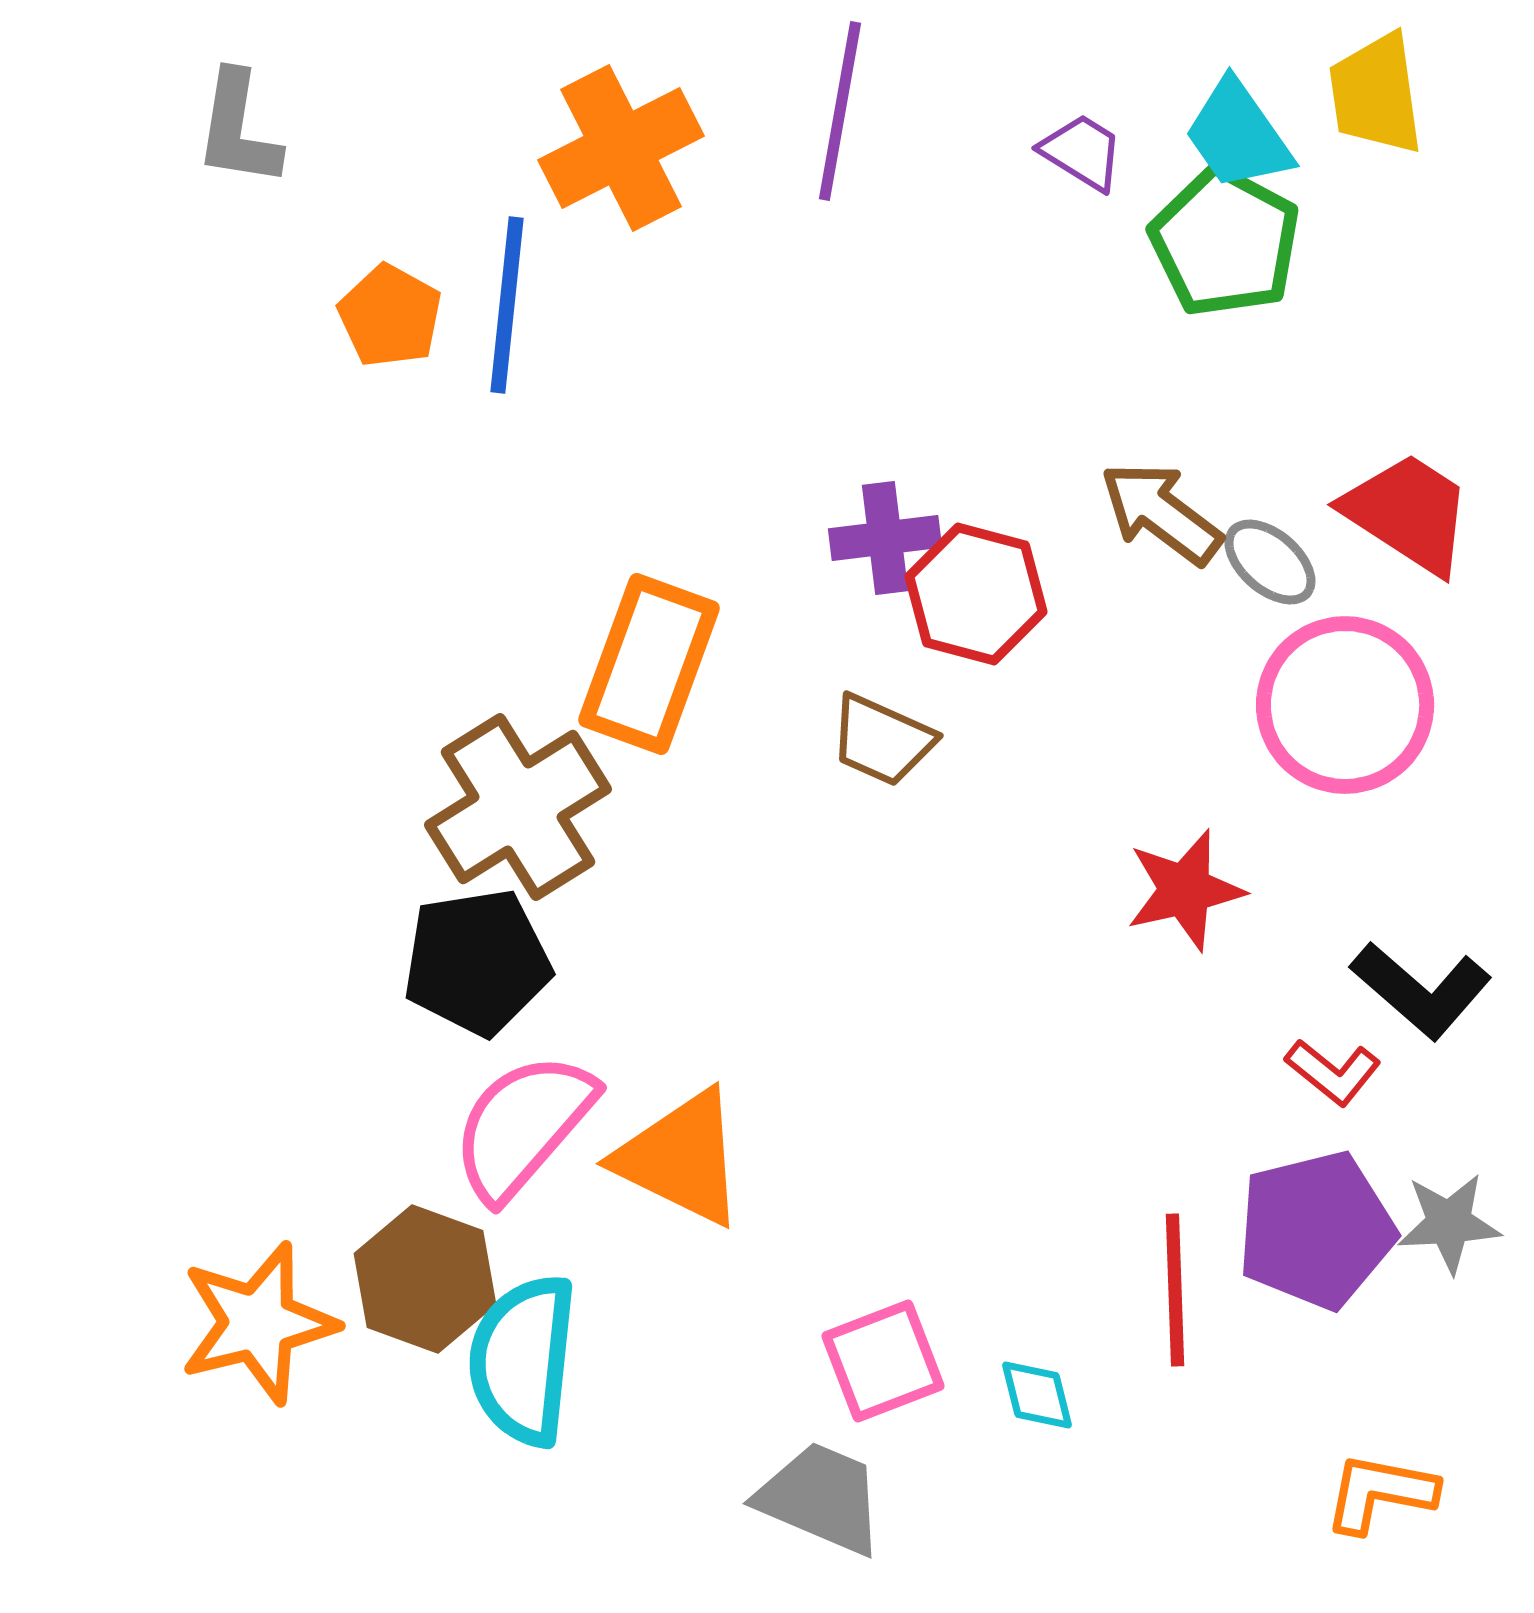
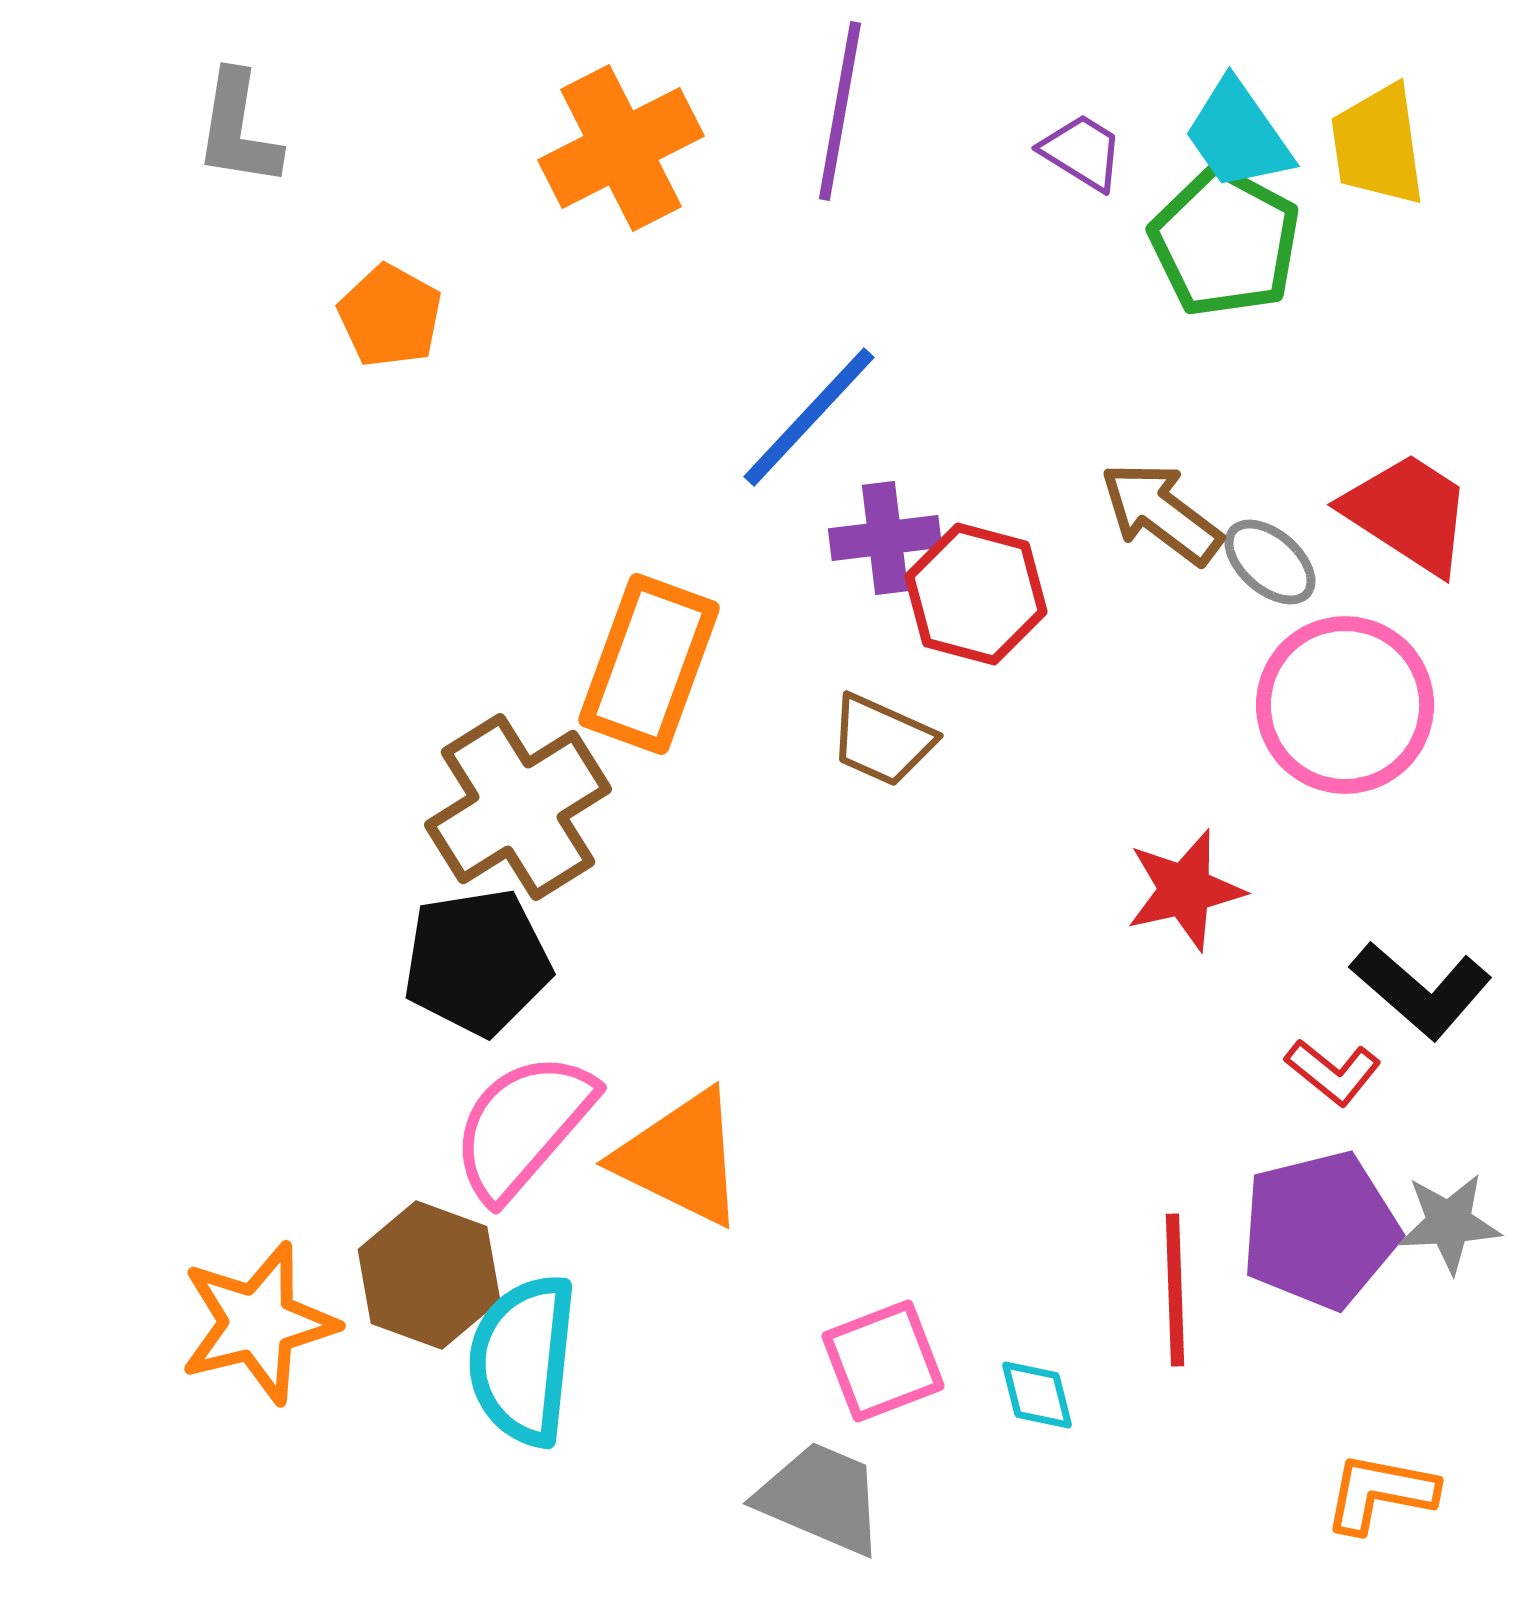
yellow trapezoid: moved 2 px right, 51 px down
blue line: moved 302 px right, 112 px down; rotated 37 degrees clockwise
purple pentagon: moved 4 px right
brown hexagon: moved 4 px right, 4 px up
